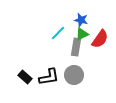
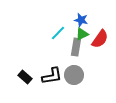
black L-shape: moved 3 px right, 1 px up
